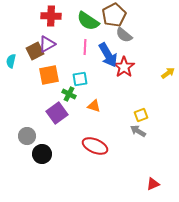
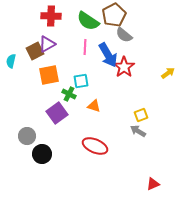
cyan square: moved 1 px right, 2 px down
